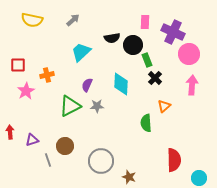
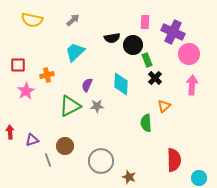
cyan trapezoid: moved 6 px left
